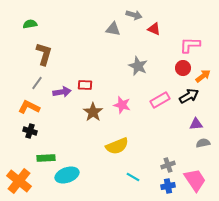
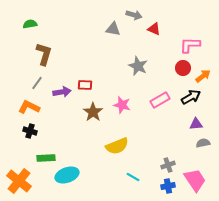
black arrow: moved 2 px right, 1 px down
